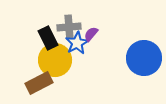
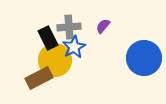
purple semicircle: moved 12 px right, 8 px up
blue star: moved 3 px left, 4 px down
brown rectangle: moved 5 px up
